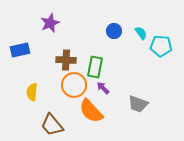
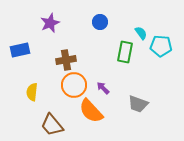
blue circle: moved 14 px left, 9 px up
brown cross: rotated 12 degrees counterclockwise
green rectangle: moved 30 px right, 15 px up
